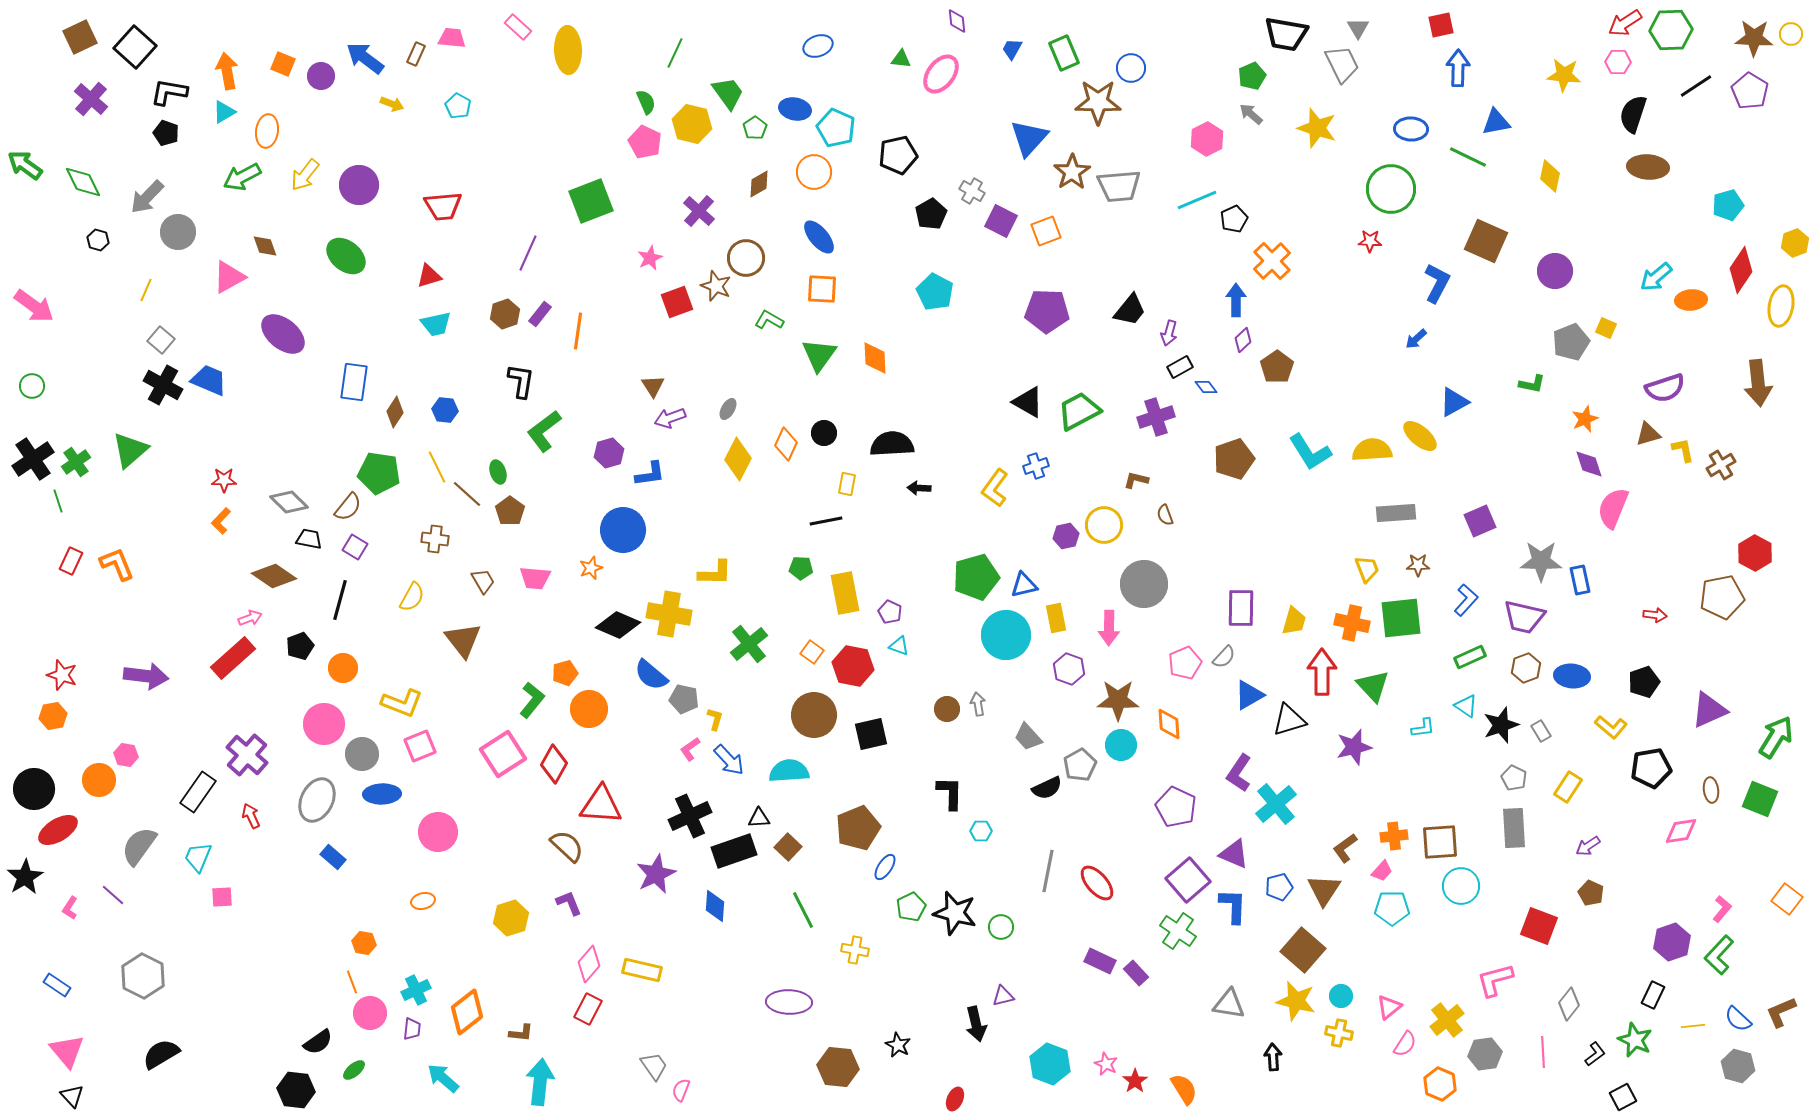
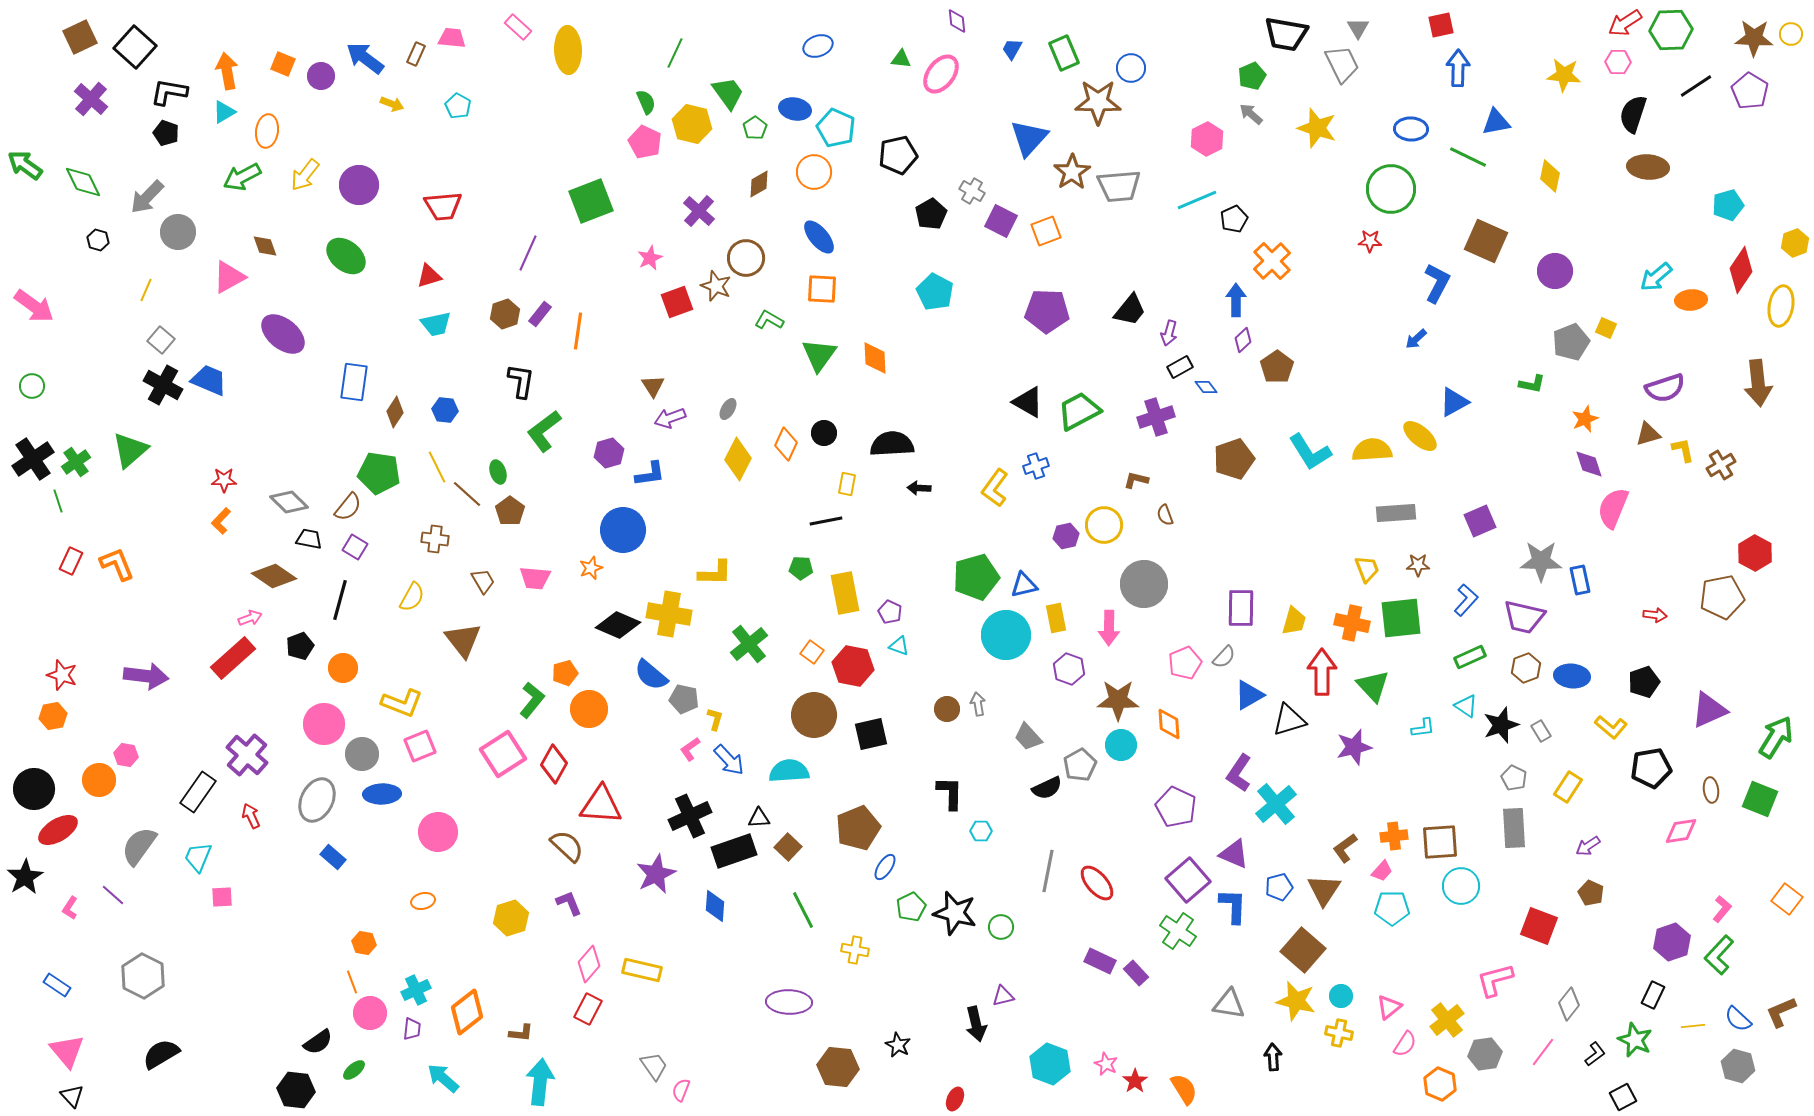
pink line at (1543, 1052): rotated 40 degrees clockwise
